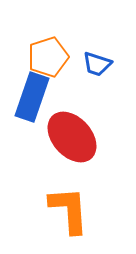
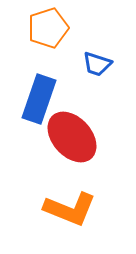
orange pentagon: moved 29 px up
blue rectangle: moved 7 px right, 2 px down
orange L-shape: moved 1 px right, 1 px up; rotated 116 degrees clockwise
